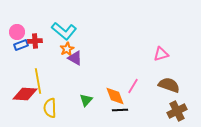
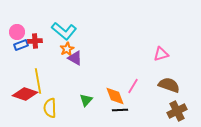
red diamond: rotated 15 degrees clockwise
